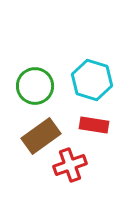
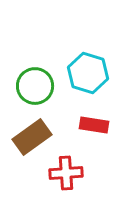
cyan hexagon: moved 4 px left, 7 px up
brown rectangle: moved 9 px left, 1 px down
red cross: moved 4 px left, 8 px down; rotated 16 degrees clockwise
